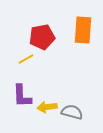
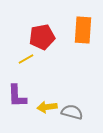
purple L-shape: moved 5 px left
